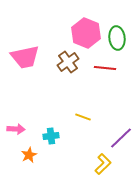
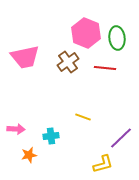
orange star: rotated 14 degrees clockwise
yellow L-shape: rotated 30 degrees clockwise
